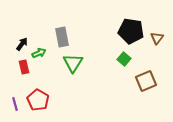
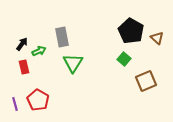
black pentagon: rotated 20 degrees clockwise
brown triangle: rotated 24 degrees counterclockwise
green arrow: moved 2 px up
